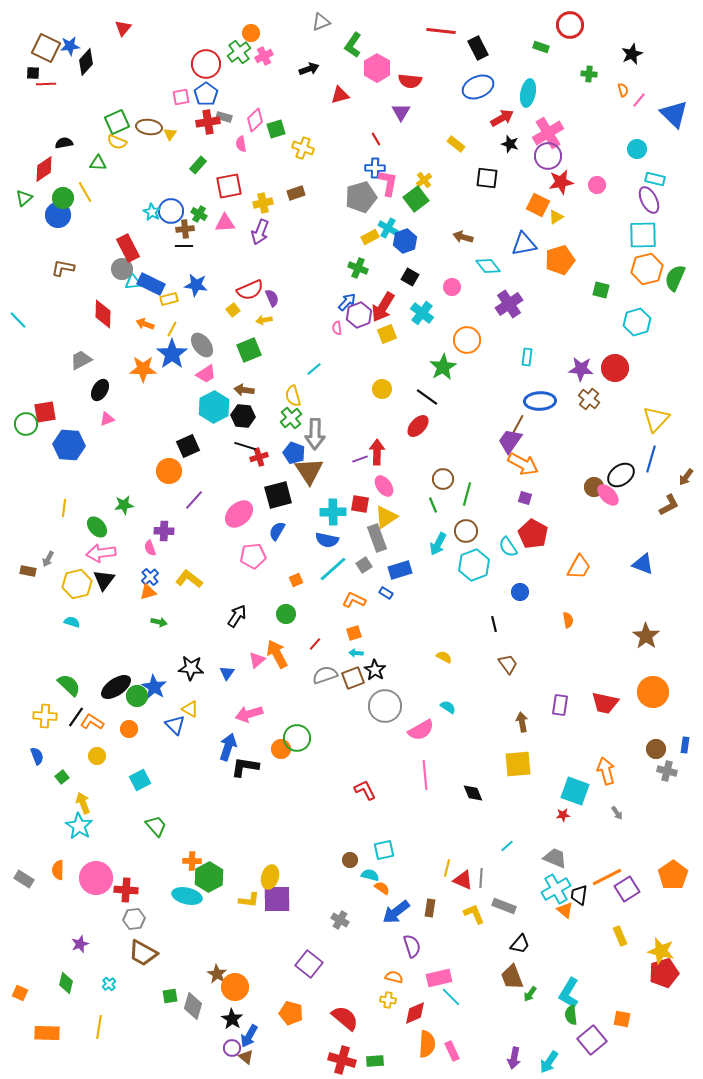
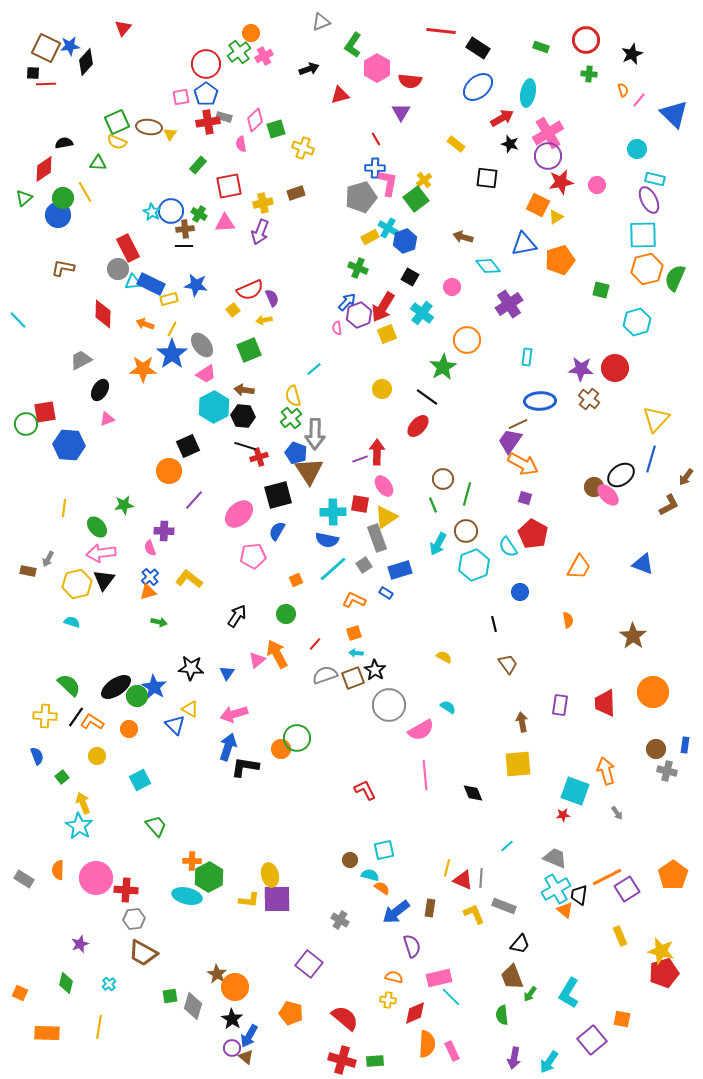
red circle at (570, 25): moved 16 px right, 15 px down
black rectangle at (478, 48): rotated 30 degrees counterclockwise
blue ellipse at (478, 87): rotated 16 degrees counterclockwise
gray circle at (122, 269): moved 4 px left
brown line at (518, 424): rotated 36 degrees clockwise
blue pentagon at (294, 453): moved 2 px right
brown star at (646, 636): moved 13 px left
red trapezoid at (605, 703): rotated 76 degrees clockwise
gray circle at (385, 706): moved 4 px right, 1 px up
pink arrow at (249, 714): moved 15 px left
yellow ellipse at (270, 877): moved 2 px up; rotated 30 degrees counterclockwise
green semicircle at (571, 1015): moved 69 px left
